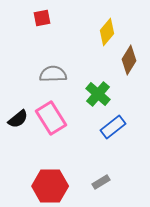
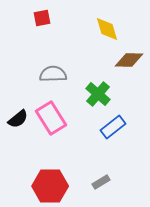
yellow diamond: moved 3 px up; rotated 56 degrees counterclockwise
brown diamond: rotated 60 degrees clockwise
